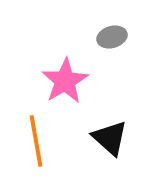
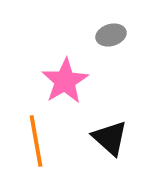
gray ellipse: moved 1 px left, 2 px up
